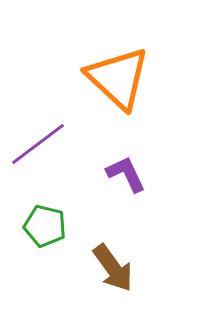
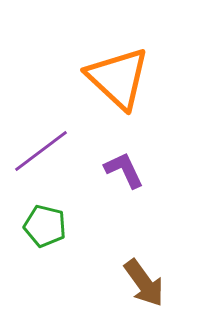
purple line: moved 3 px right, 7 px down
purple L-shape: moved 2 px left, 4 px up
brown arrow: moved 31 px right, 15 px down
